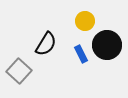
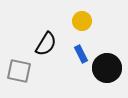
yellow circle: moved 3 px left
black circle: moved 23 px down
gray square: rotated 30 degrees counterclockwise
